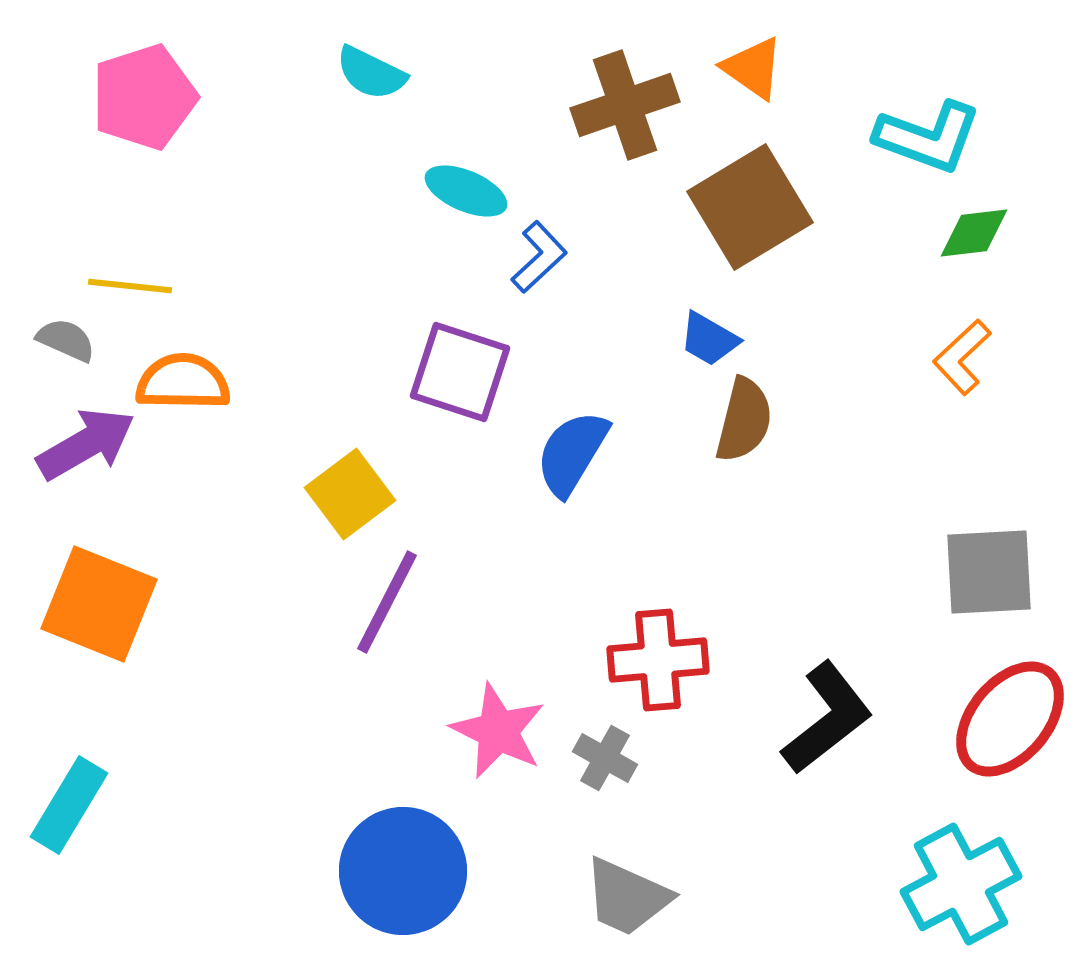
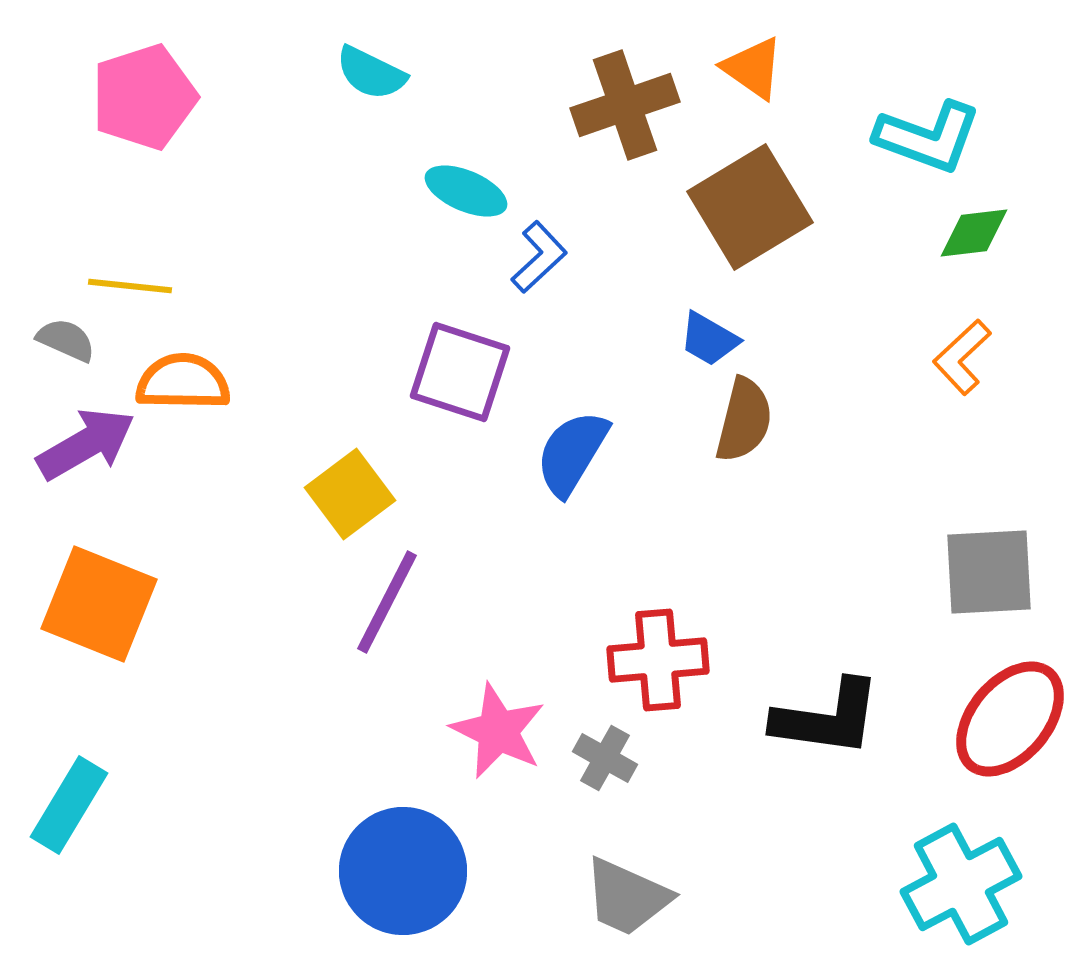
black L-shape: rotated 46 degrees clockwise
